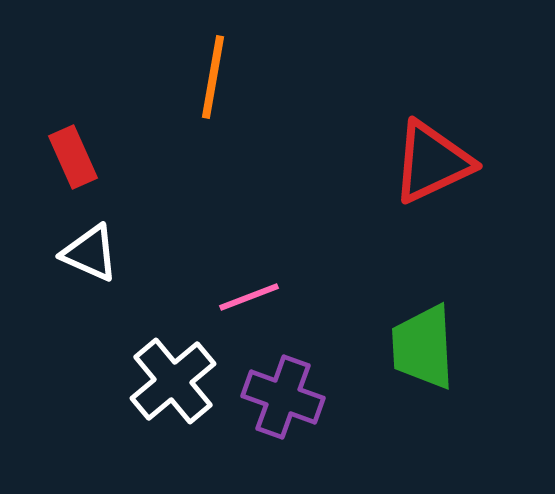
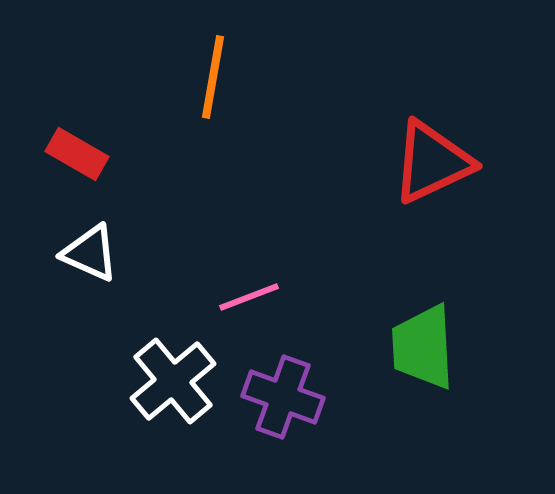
red rectangle: moved 4 px right, 3 px up; rotated 36 degrees counterclockwise
